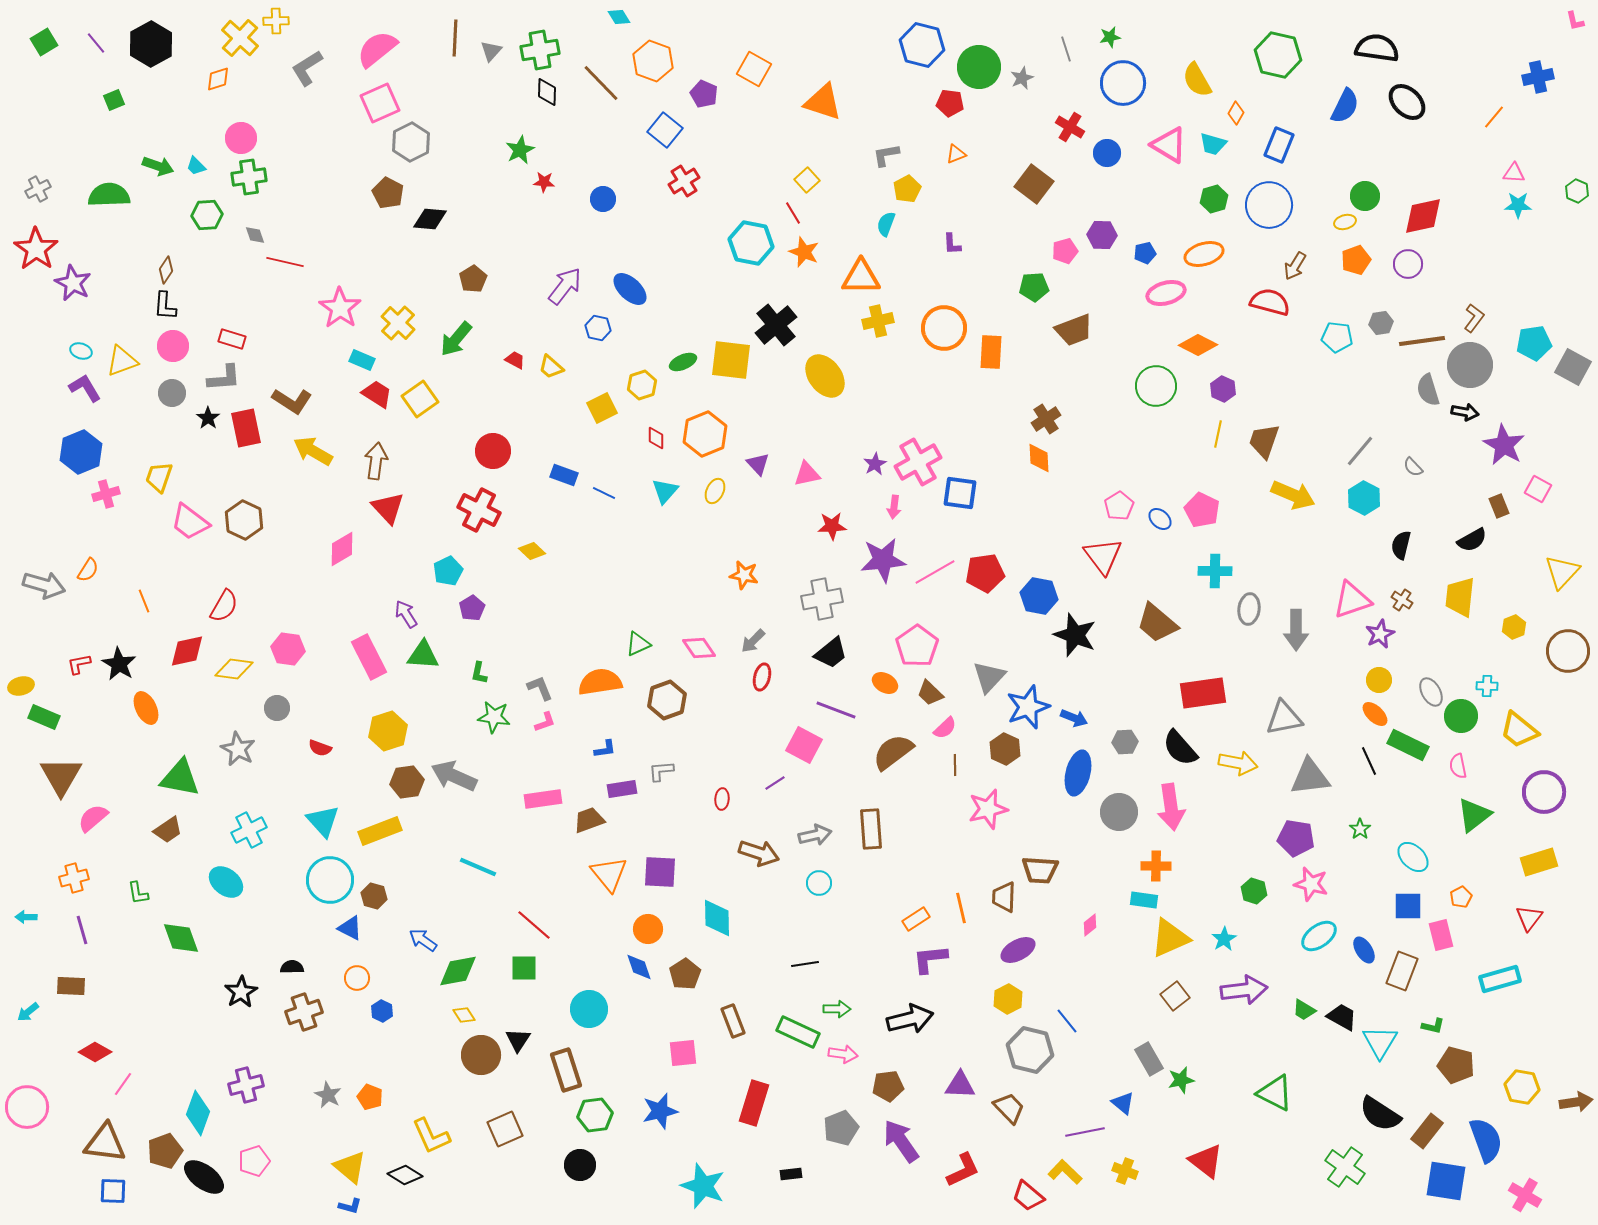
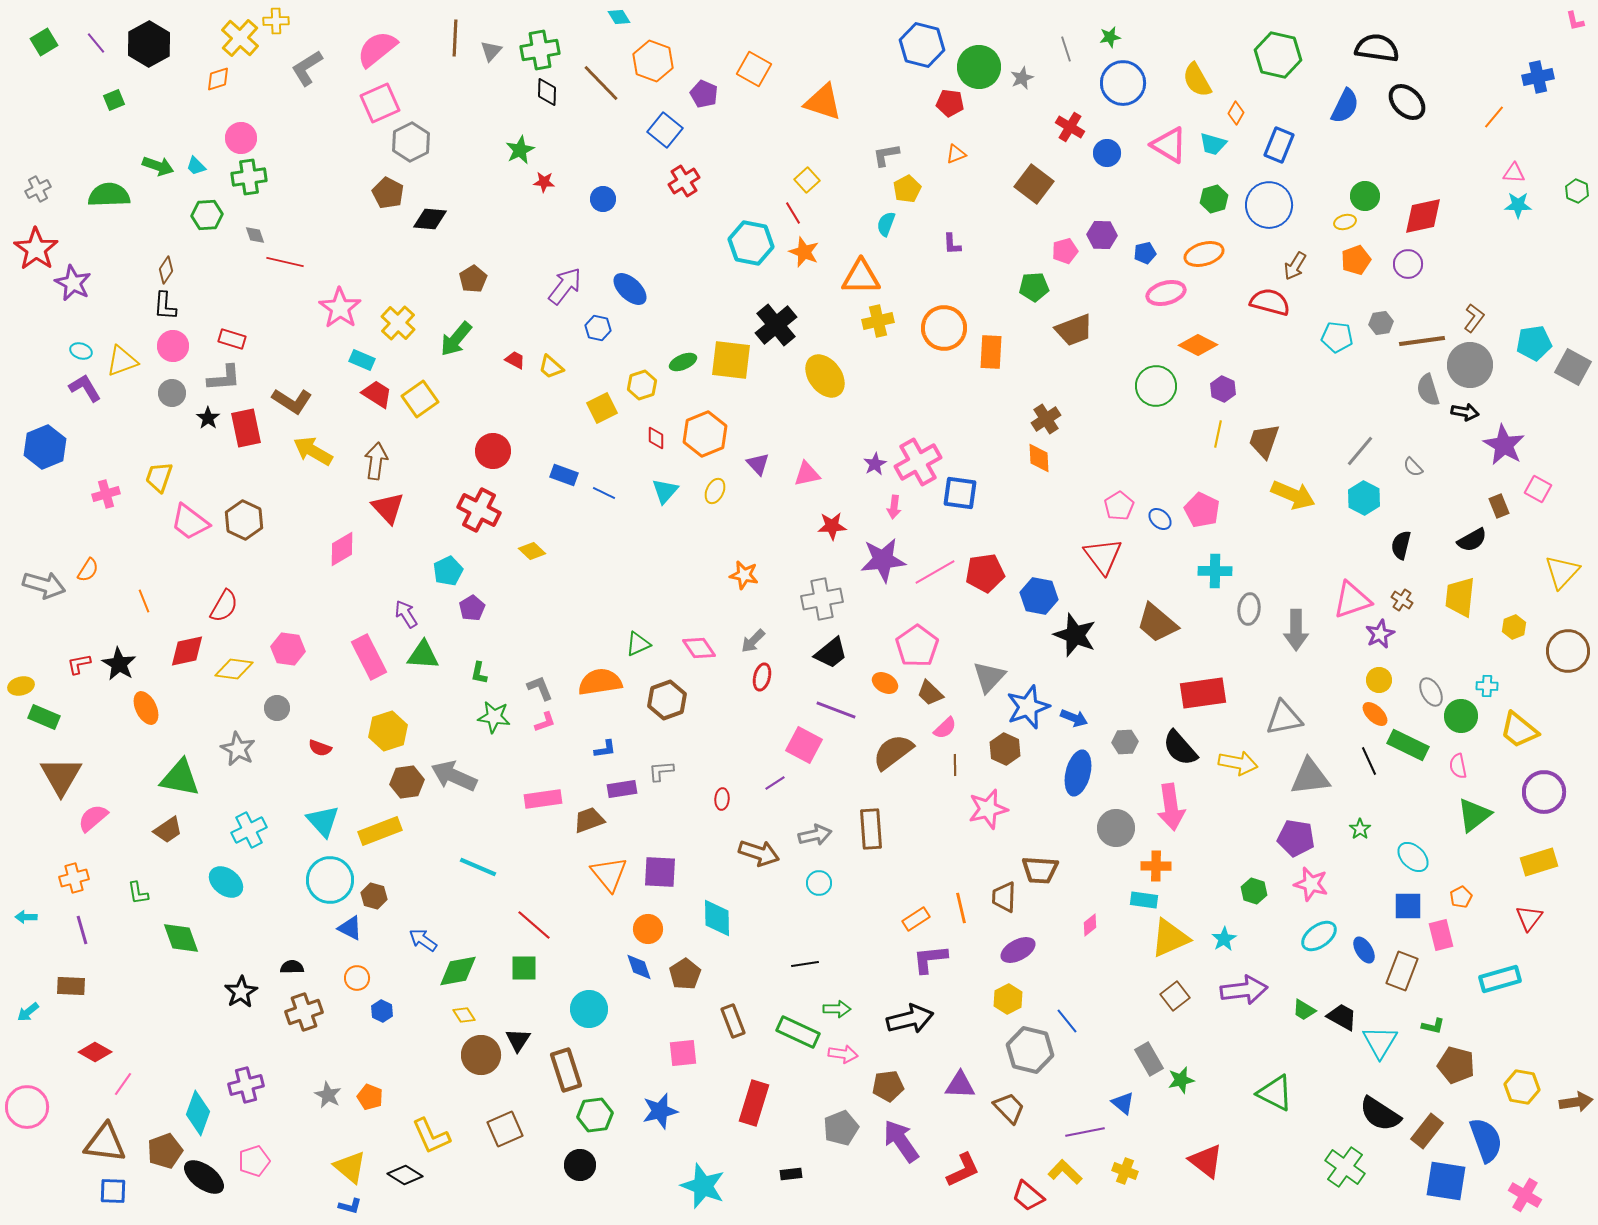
black hexagon at (151, 44): moved 2 px left
blue hexagon at (81, 452): moved 36 px left, 5 px up
gray circle at (1119, 812): moved 3 px left, 16 px down
